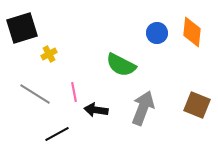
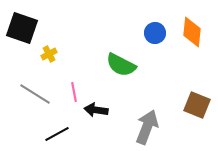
black square: rotated 36 degrees clockwise
blue circle: moved 2 px left
gray arrow: moved 4 px right, 19 px down
